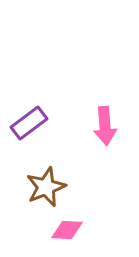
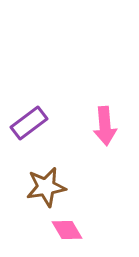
brown star: rotated 12 degrees clockwise
pink diamond: rotated 56 degrees clockwise
